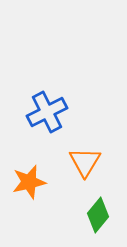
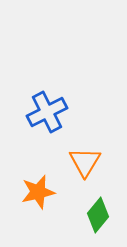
orange star: moved 9 px right, 10 px down
